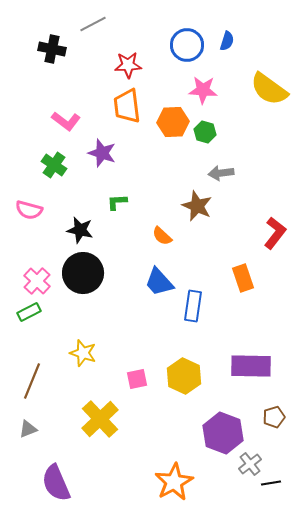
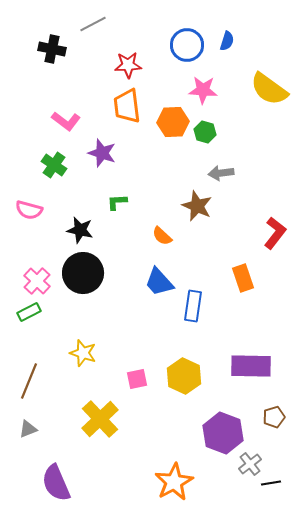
brown line: moved 3 px left
